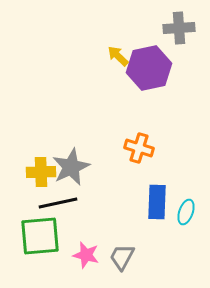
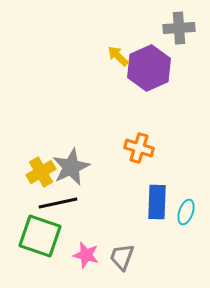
purple hexagon: rotated 12 degrees counterclockwise
yellow cross: rotated 28 degrees counterclockwise
green square: rotated 24 degrees clockwise
gray trapezoid: rotated 8 degrees counterclockwise
